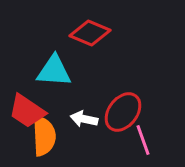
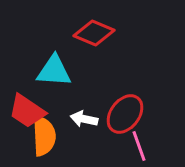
red diamond: moved 4 px right
red ellipse: moved 2 px right, 2 px down
pink line: moved 4 px left, 6 px down
